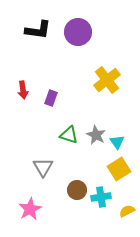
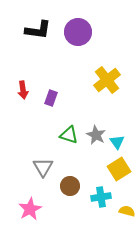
brown circle: moved 7 px left, 4 px up
yellow semicircle: rotated 42 degrees clockwise
